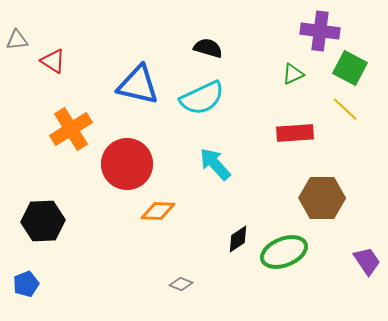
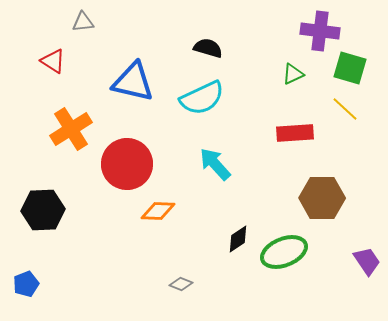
gray triangle: moved 66 px right, 18 px up
green square: rotated 12 degrees counterclockwise
blue triangle: moved 5 px left, 3 px up
black hexagon: moved 11 px up
